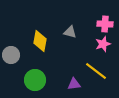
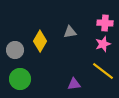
pink cross: moved 1 px up
gray triangle: rotated 24 degrees counterclockwise
yellow diamond: rotated 20 degrees clockwise
gray circle: moved 4 px right, 5 px up
yellow line: moved 7 px right
green circle: moved 15 px left, 1 px up
